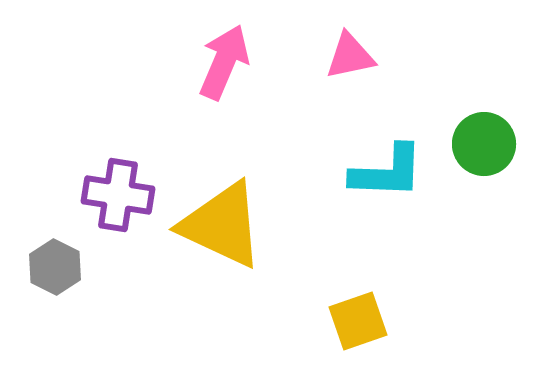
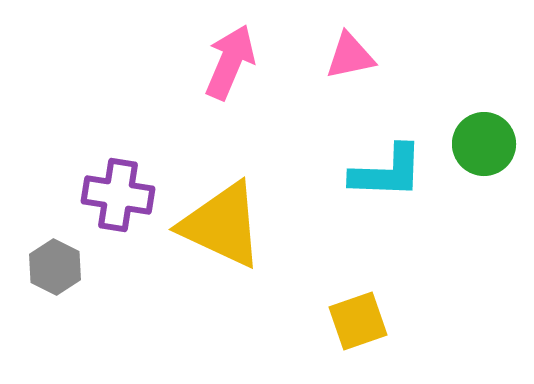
pink arrow: moved 6 px right
